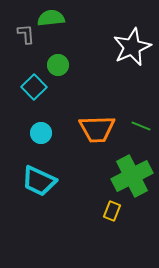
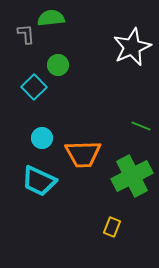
orange trapezoid: moved 14 px left, 25 px down
cyan circle: moved 1 px right, 5 px down
yellow rectangle: moved 16 px down
